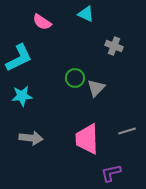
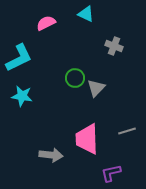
pink semicircle: moved 4 px right, 1 px down; rotated 120 degrees clockwise
cyan star: rotated 15 degrees clockwise
gray arrow: moved 20 px right, 17 px down
